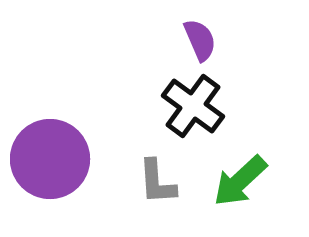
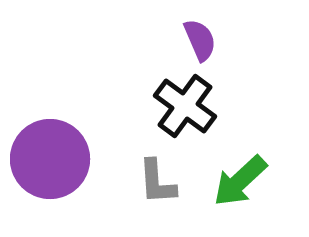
black cross: moved 8 px left
